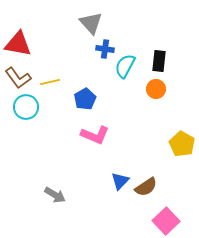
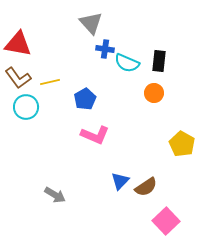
cyan semicircle: moved 2 px right, 3 px up; rotated 95 degrees counterclockwise
orange circle: moved 2 px left, 4 px down
